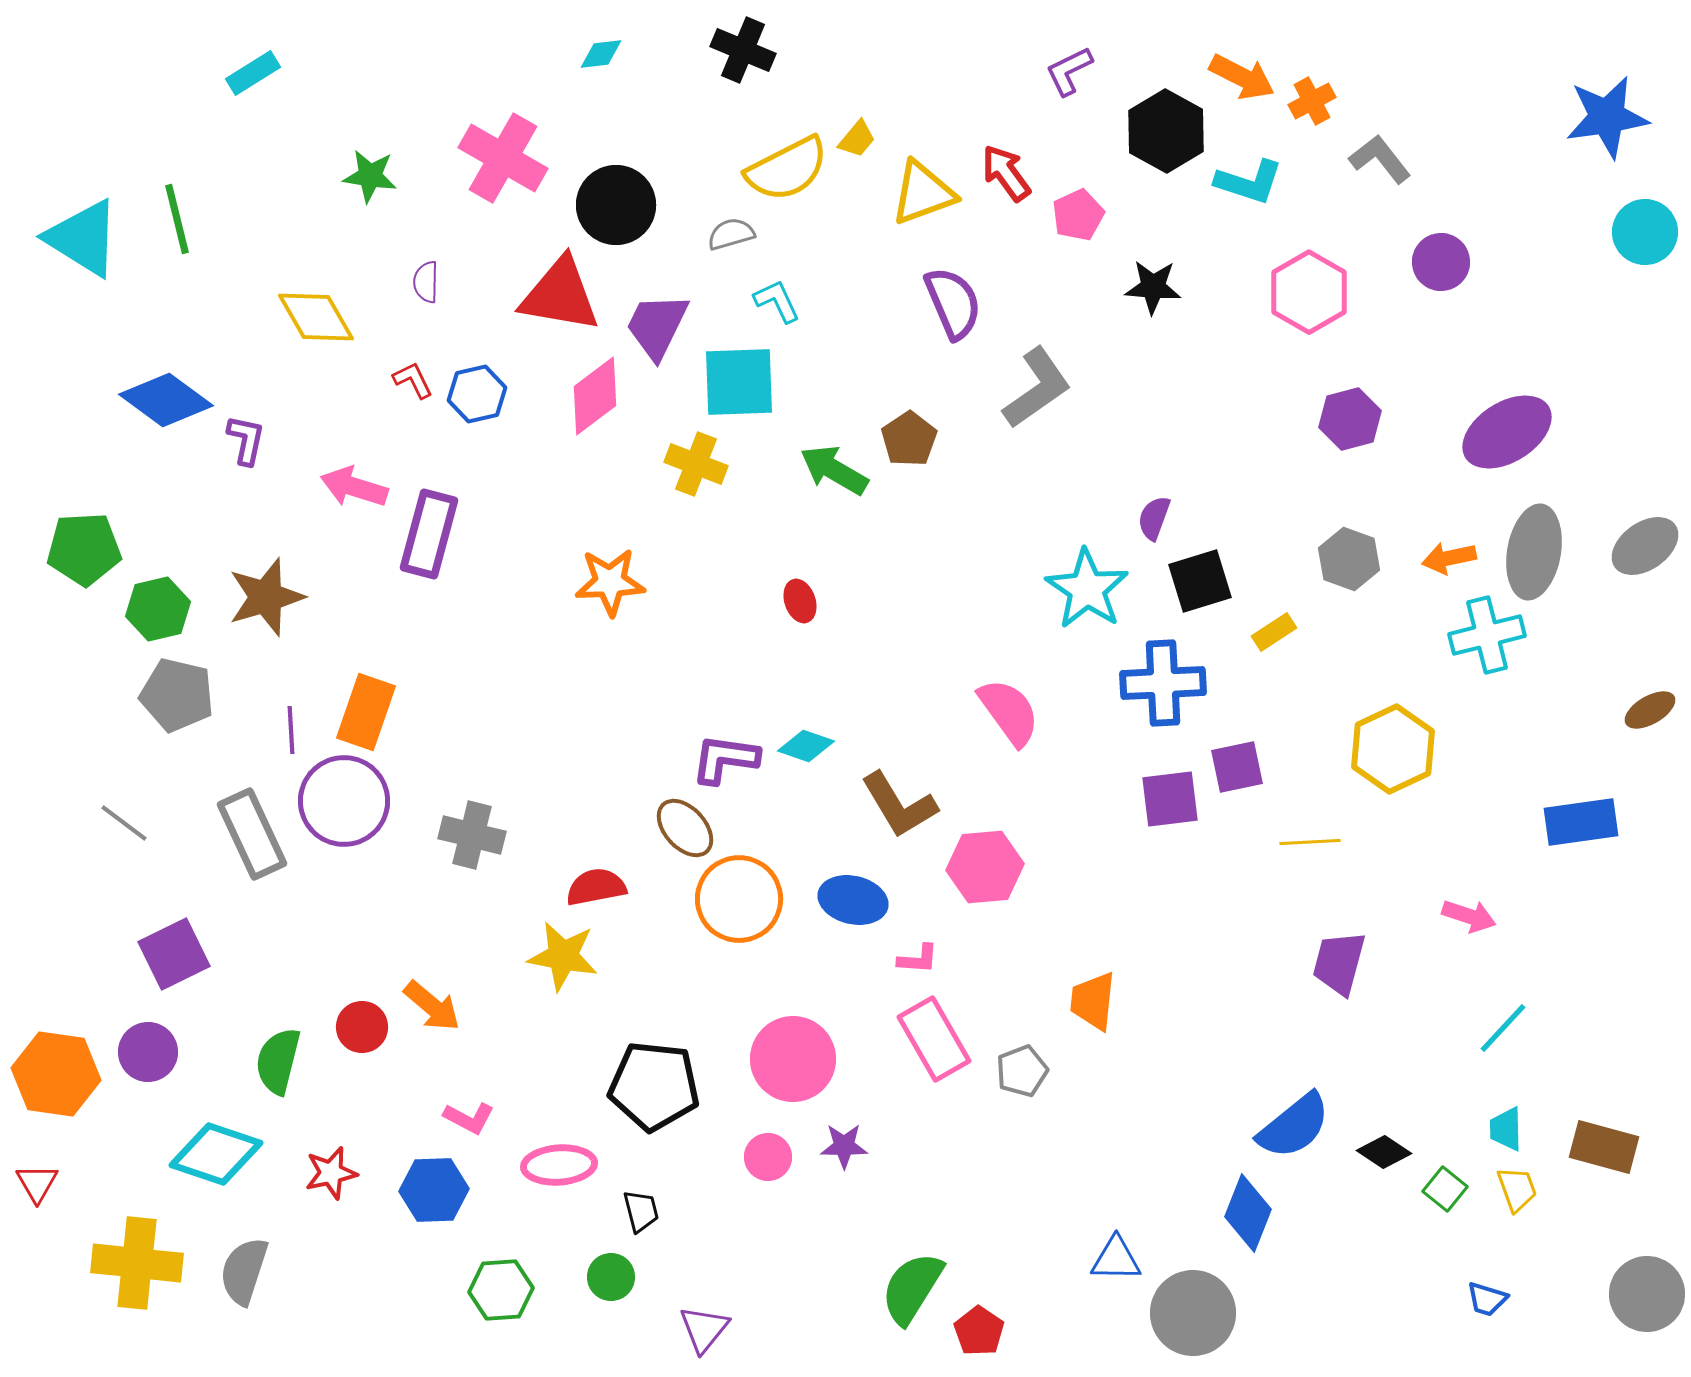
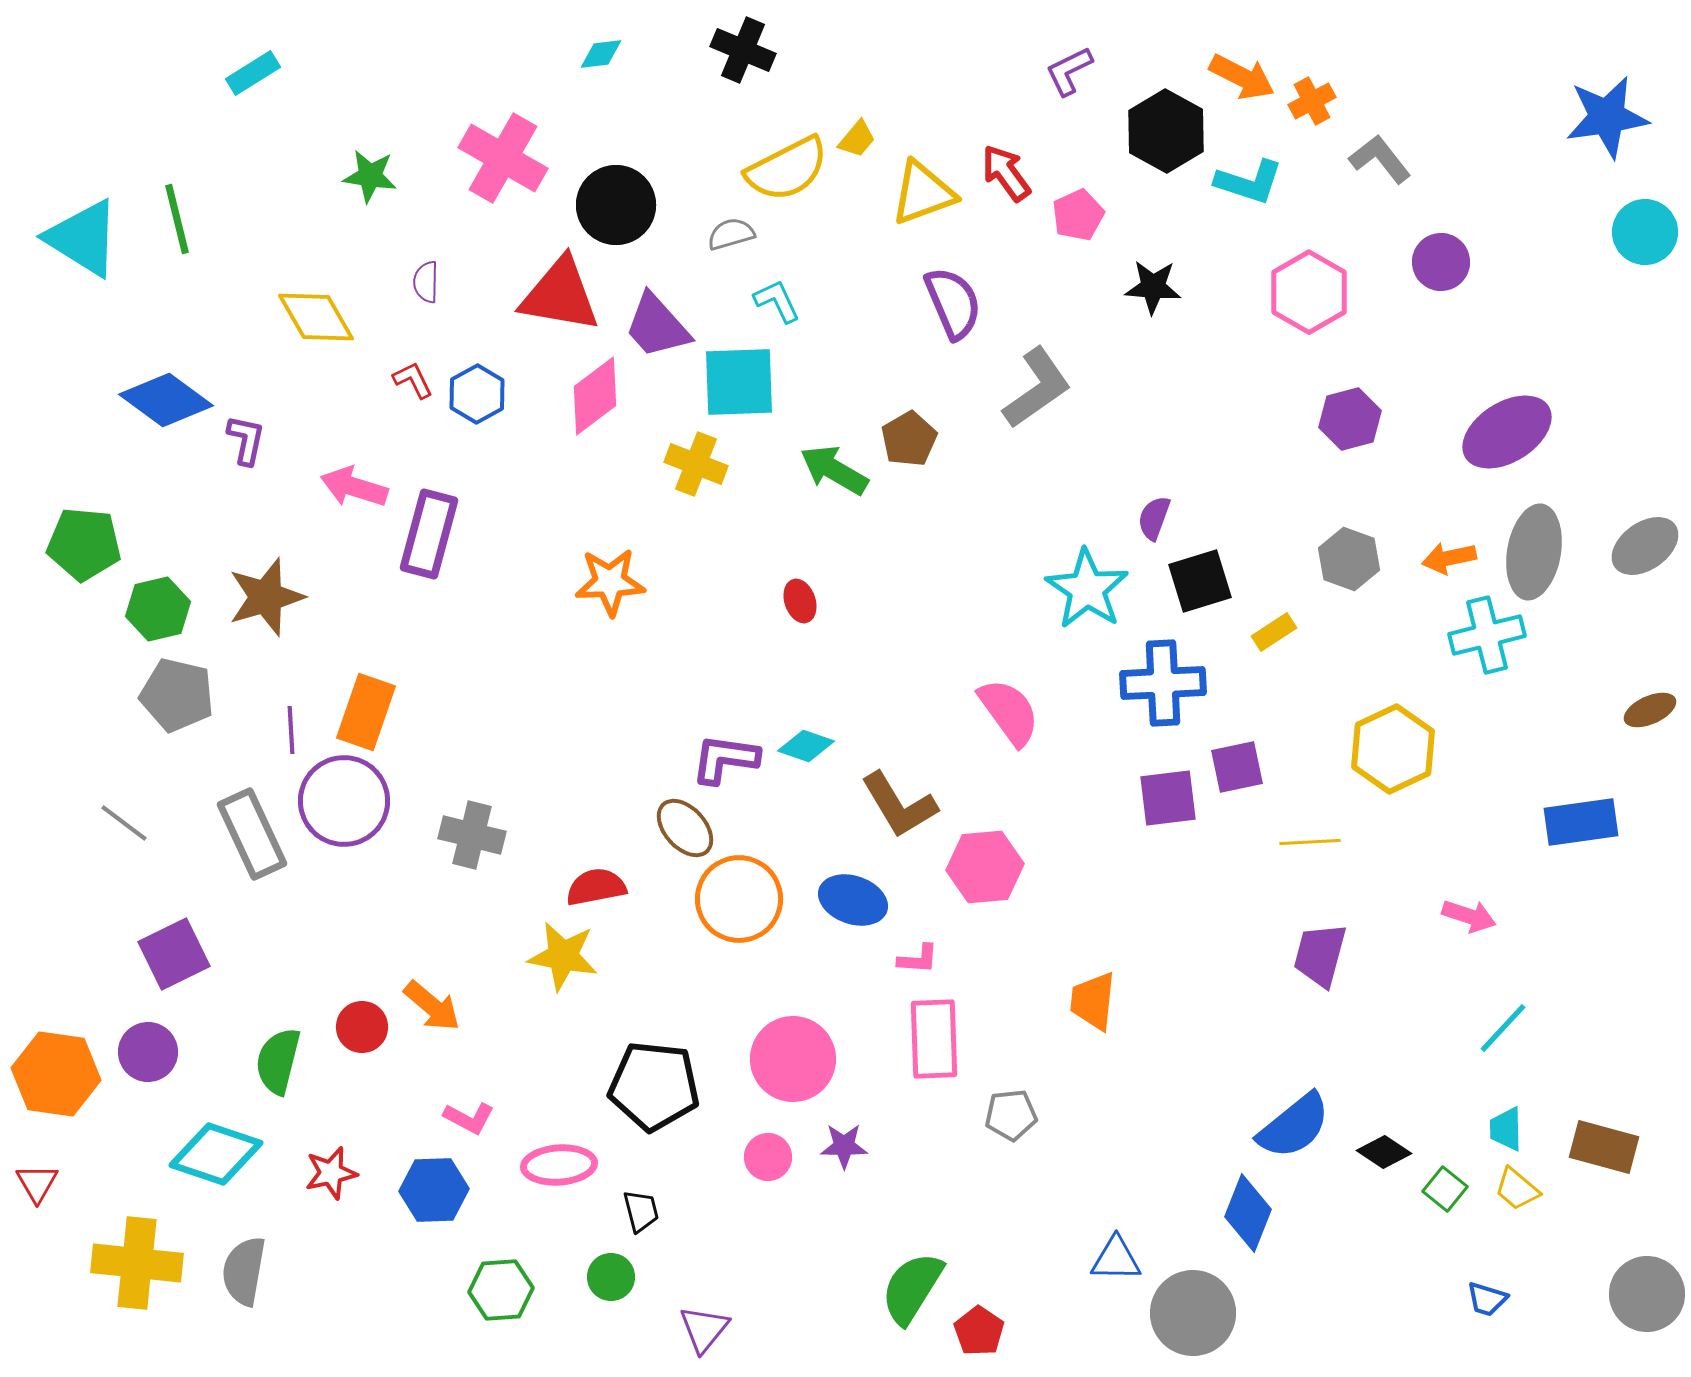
purple trapezoid at (657, 326): rotated 68 degrees counterclockwise
blue hexagon at (477, 394): rotated 16 degrees counterclockwise
brown pentagon at (909, 439): rotated 4 degrees clockwise
green pentagon at (84, 549): moved 5 px up; rotated 8 degrees clockwise
brown ellipse at (1650, 710): rotated 6 degrees clockwise
purple square at (1170, 799): moved 2 px left, 1 px up
blue ellipse at (853, 900): rotated 6 degrees clockwise
purple trapezoid at (1339, 963): moved 19 px left, 8 px up
pink rectangle at (934, 1039): rotated 28 degrees clockwise
gray pentagon at (1022, 1071): moved 11 px left, 44 px down; rotated 15 degrees clockwise
yellow trapezoid at (1517, 1189): rotated 150 degrees clockwise
gray semicircle at (244, 1271): rotated 8 degrees counterclockwise
